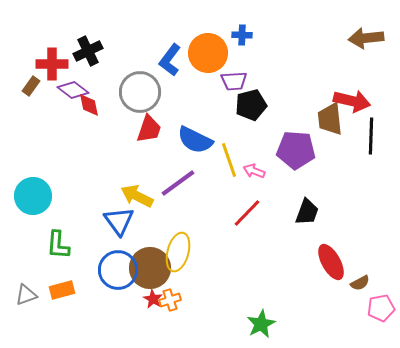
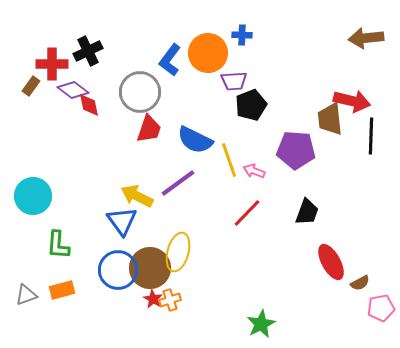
black pentagon: rotated 8 degrees counterclockwise
blue triangle: moved 3 px right
